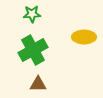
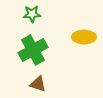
brown triangle: rotated 18 degrees clockwise
